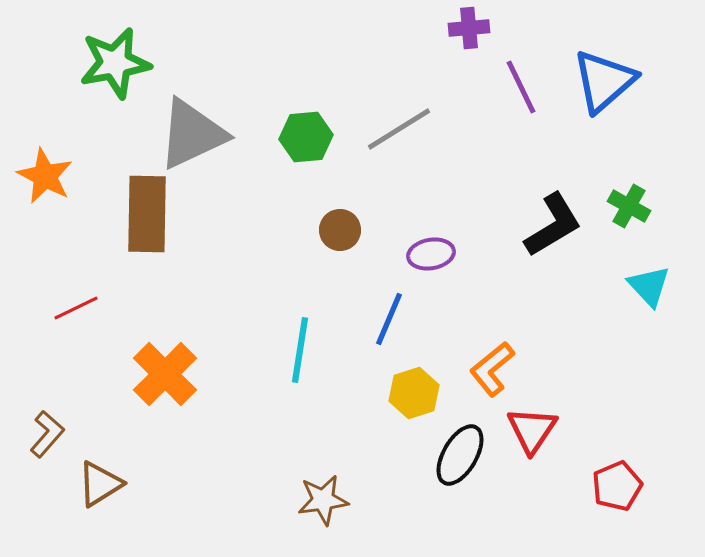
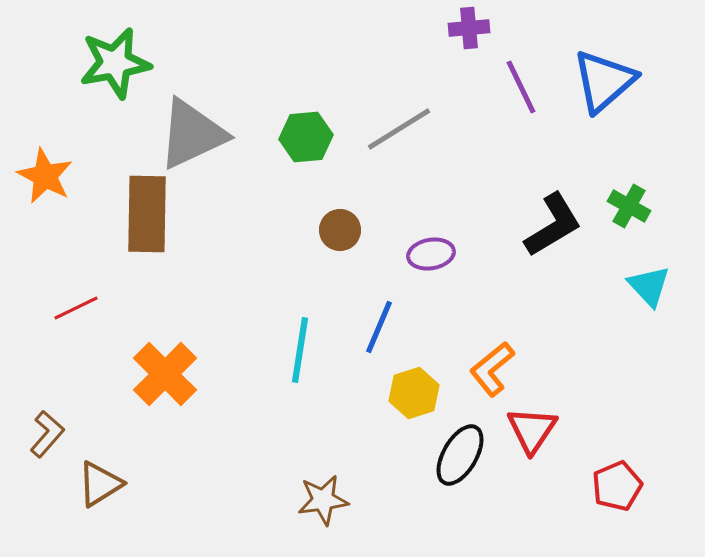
blue line: moved 10 px left, 8 px down
